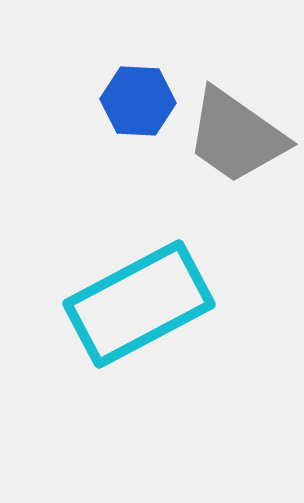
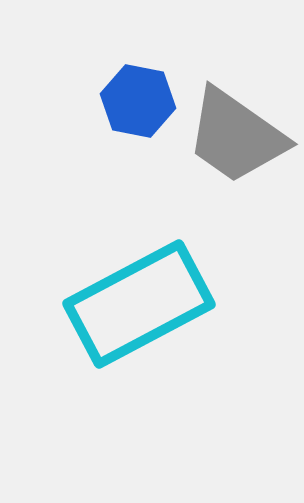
blue hexagon: rotated 8 degrees clockwise
